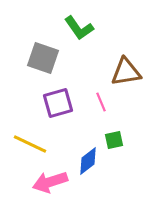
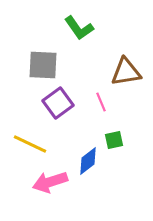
gray square: moved 7 px down; rotated 16 degrees counterclockwise
purple square: rotated 20 degrees counterclockwise
